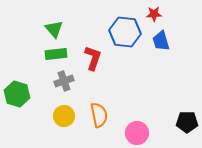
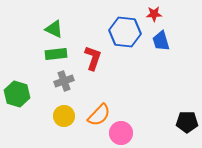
green triangle: rotated 24 degrees counterclockwise
orange semicircle: rotated 55 degrees clockwise
pink circle: moved 16 px left
